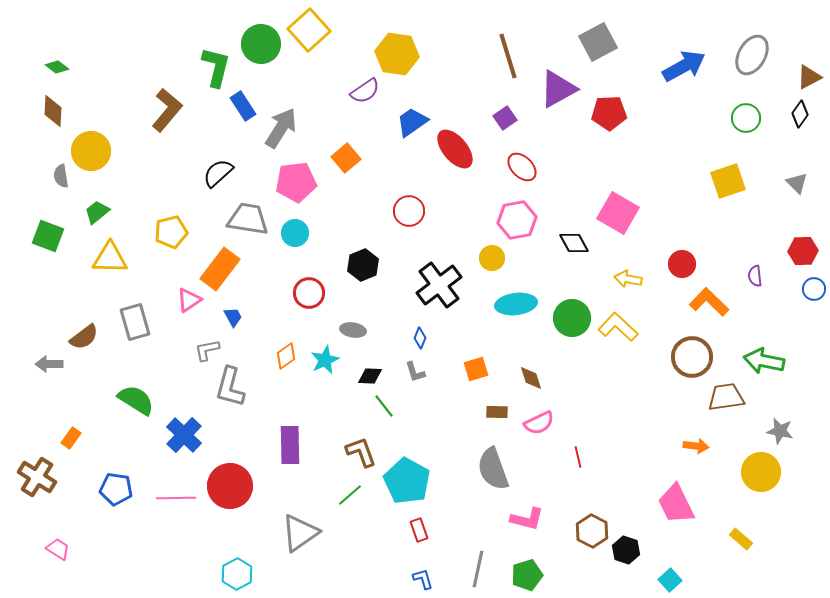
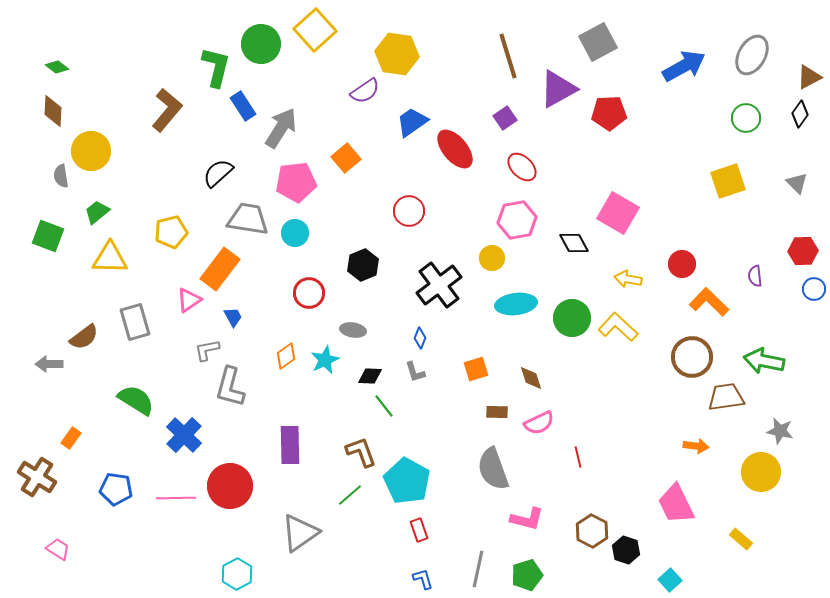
yellow square at (309, 30): moved 6 px right
